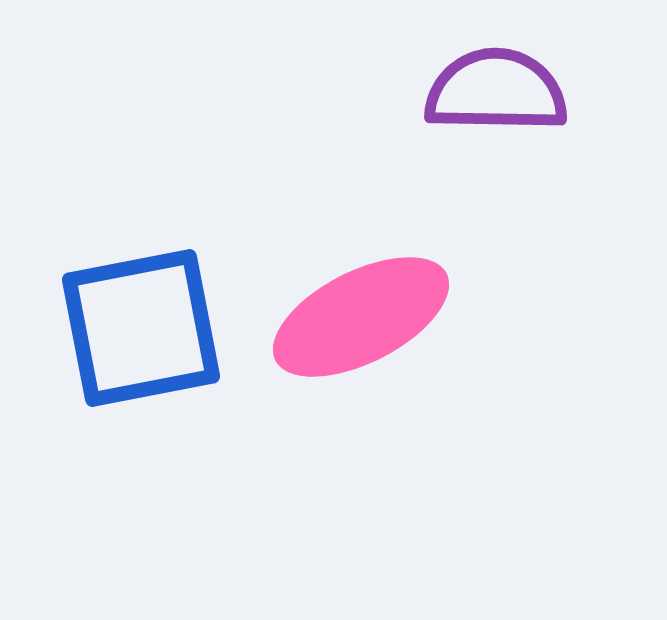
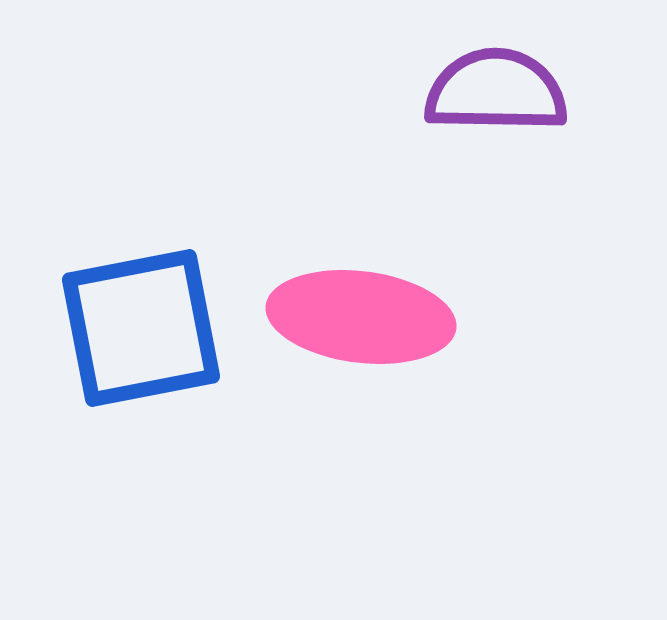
pink ellipse: rotated 34 degrees clockwise
